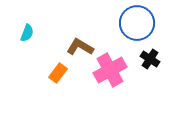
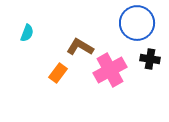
black cross: rotated 24 degrees counterclockwise
